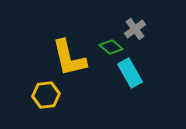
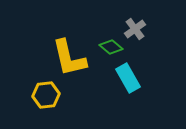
cyan rectangle: moved 2 px left, 5 px down
